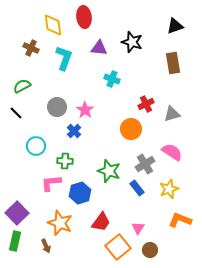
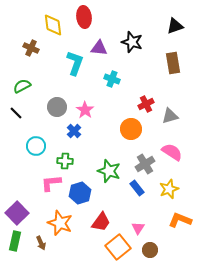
cyan L-shape: moved 11 px right, 5 px down
gray triangle: moved 2 px left, 2 px down
brown arrow: moved 5 px left, 3 px up
